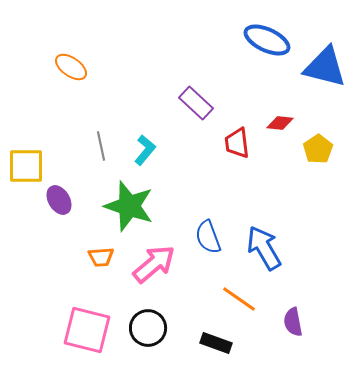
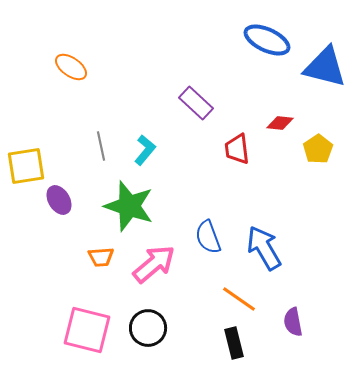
red trapezoid: moved 6 px down
yellow square: rotated 9 degrees counterclockwise
black rectangle: moved 18 px right; rotated 56 degrees clockwise
